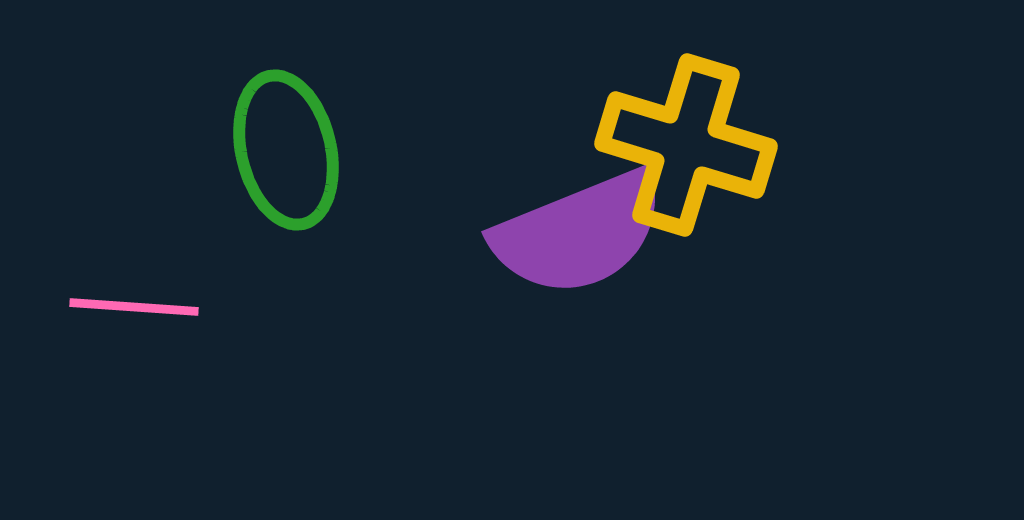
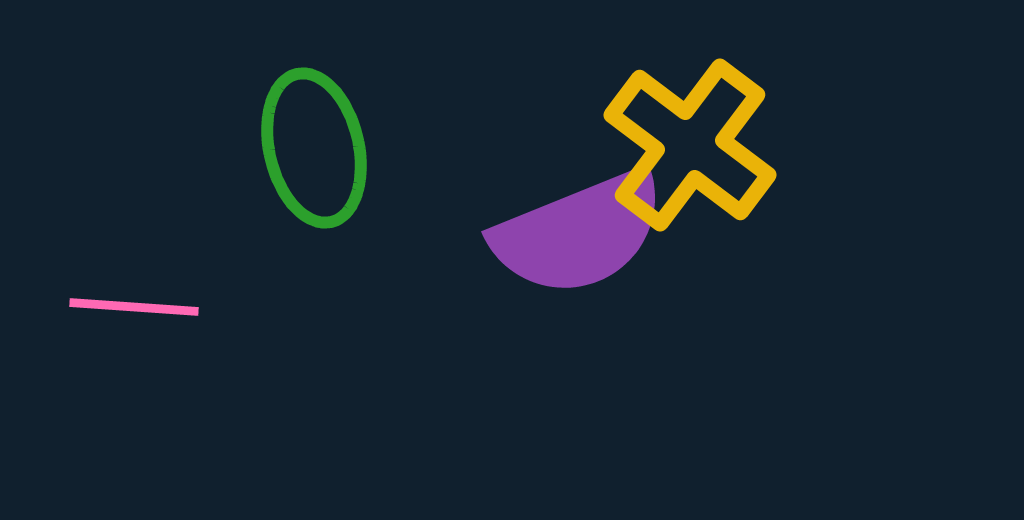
yellow cross: moved 4 px right; rotated 20 degrees clockwise
green ellipse: moved 28 px right, 2 px up
